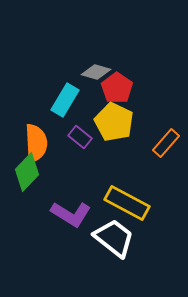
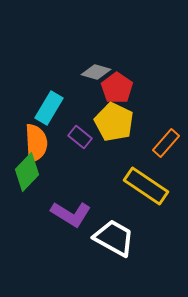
cyan rectangle: moved 16 px left, 8 px down
yellow rectangle: moved 19 px right, 17 px up; rotated 6 degrees clockwise
white trapezoid: rotated 9 degrees counterclockwise
